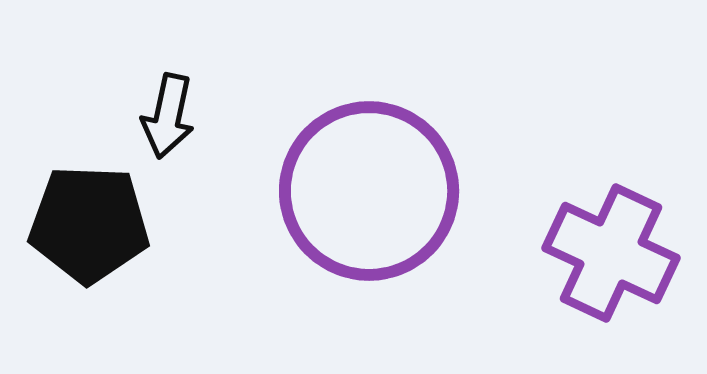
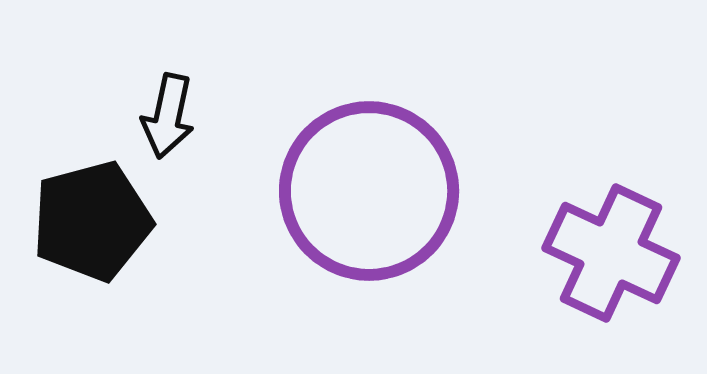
black pentagon: moved 3 px right, 3 px up; rotated 17 degrees counterclockwise
